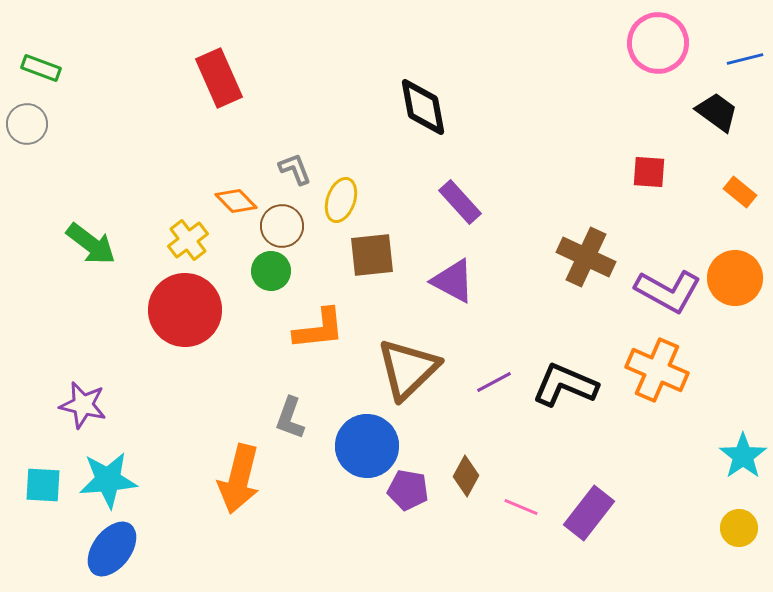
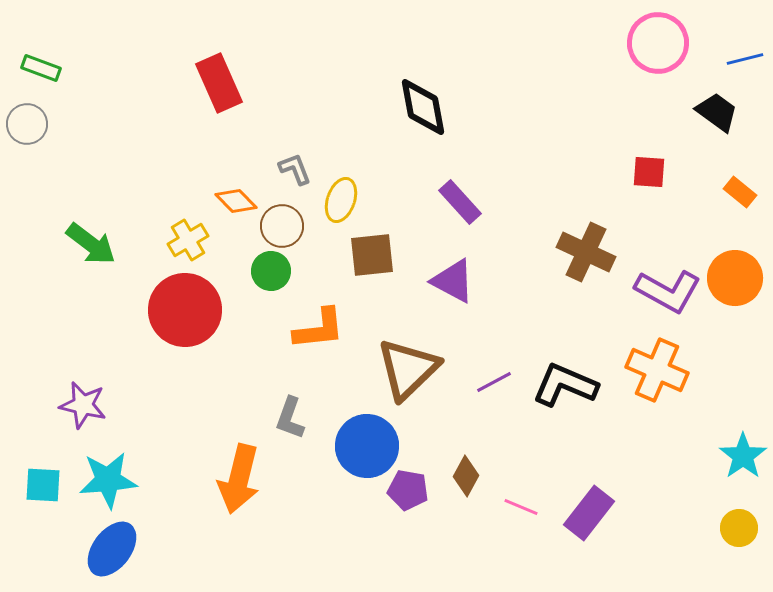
red rectangle at (219, 78): moved 5 px down
yellow cross at (188, 240): rotated 6 degrees clockwise
brown cross at (586, 257): moved 5 px up
